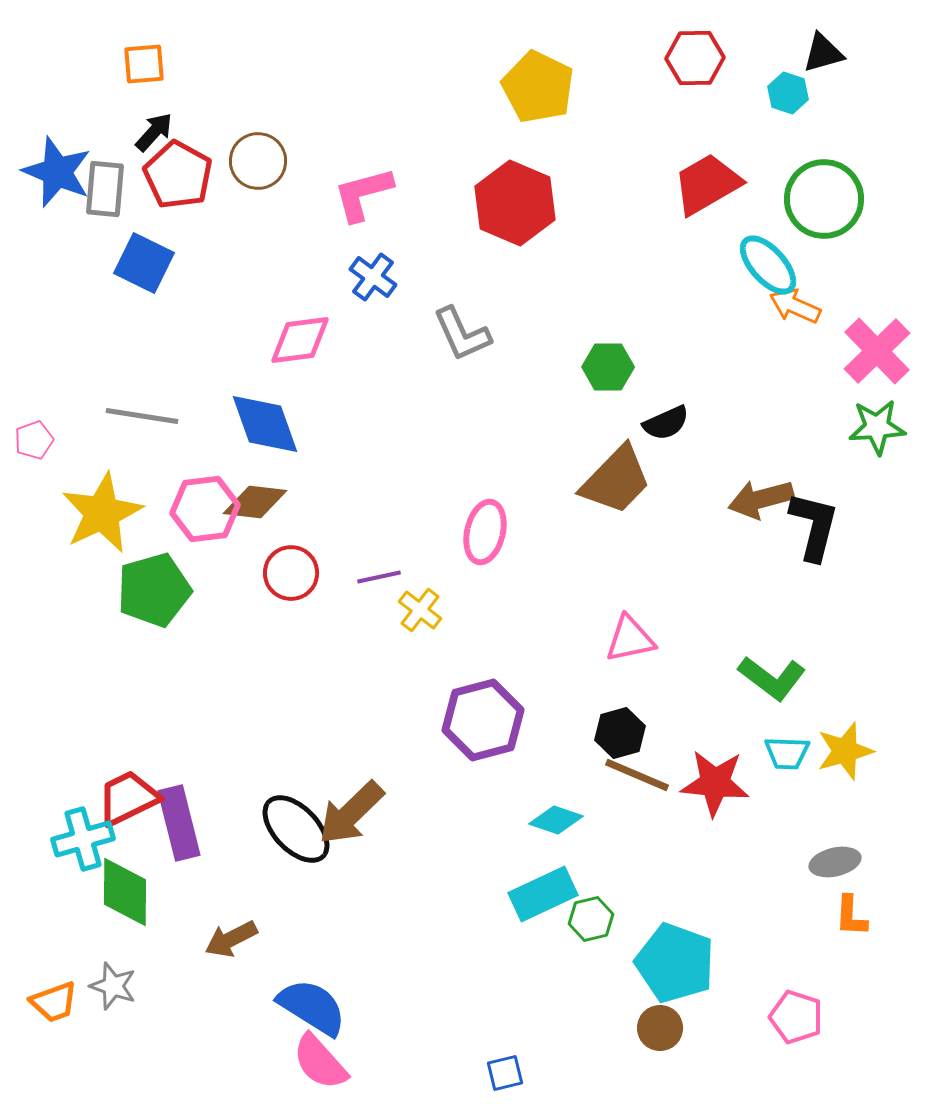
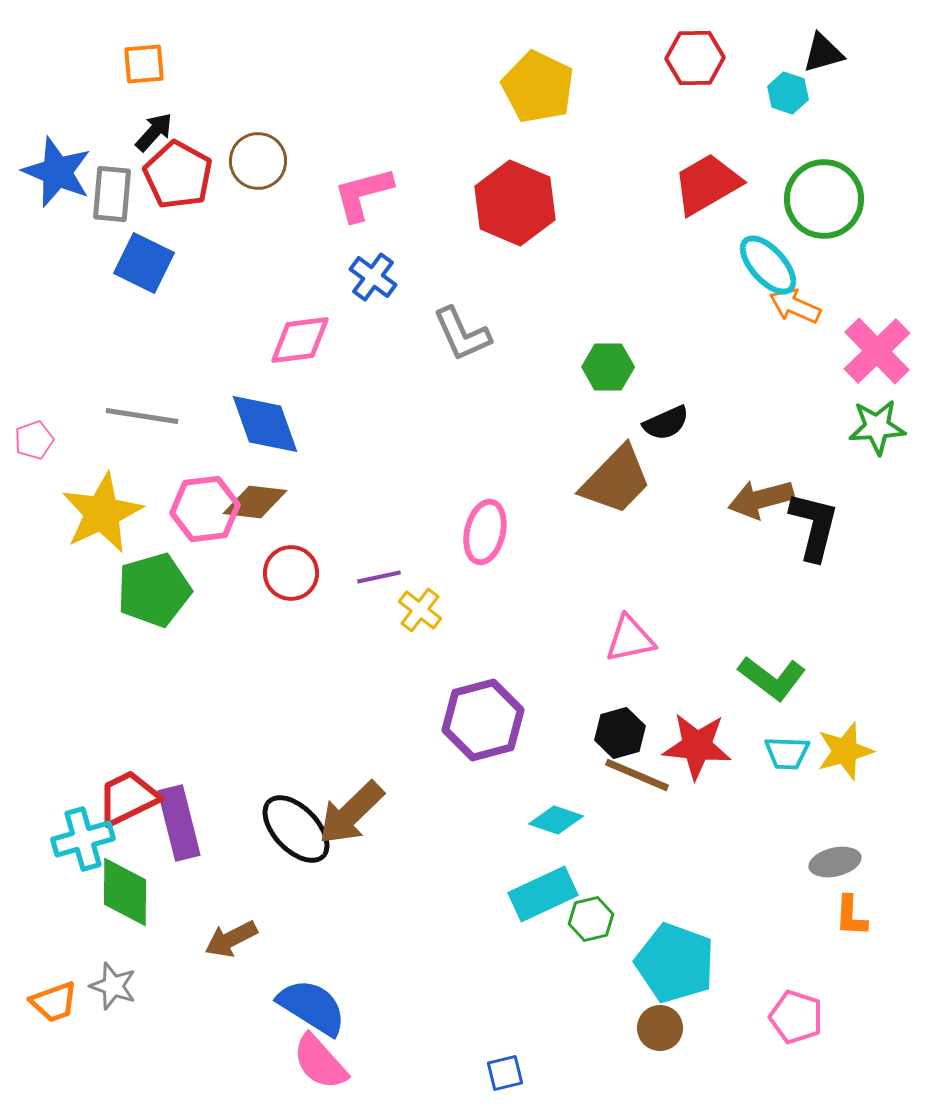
gray rectangle at (105, 189): moved 7 px right, 5 px down
red star at (715, 783): moved 18 px left, 37 px up
